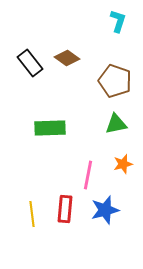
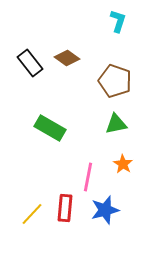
green rectangle: rotated 32 degrees clockwise
orange star: rotated 24 degrees counterclockwise
pink line: moved 2 px down
red rectangle: moved 1 px up
yellow line: rotated 50 degrees clockwise
